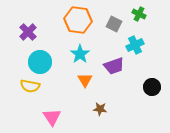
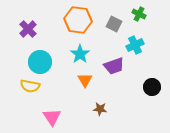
purple cross: moved 3 px up
